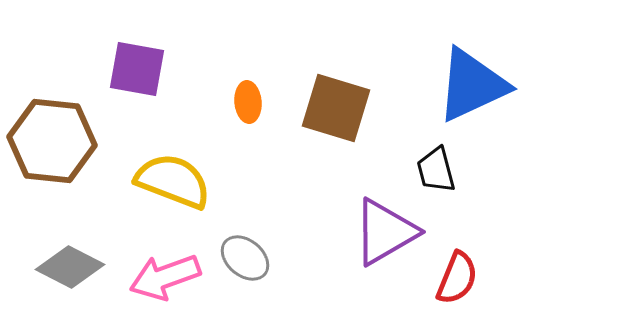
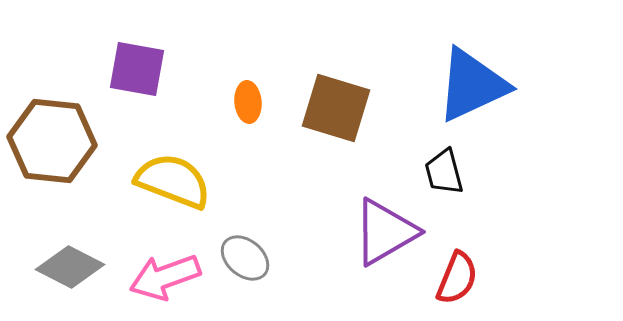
black trapezoid: moved 8 px right, 2 px down
